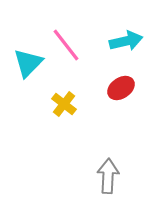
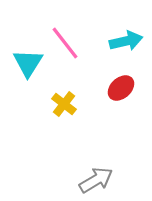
pink line: moved 1 px left, 2 px up
cyan triangle: rotated 12 degrees counterclockwise
red ellipse: rotated 8 degrees counterclockwise
gray arrow: moved 12 px left, 4 px down; rotated 56 degrees clockwise
